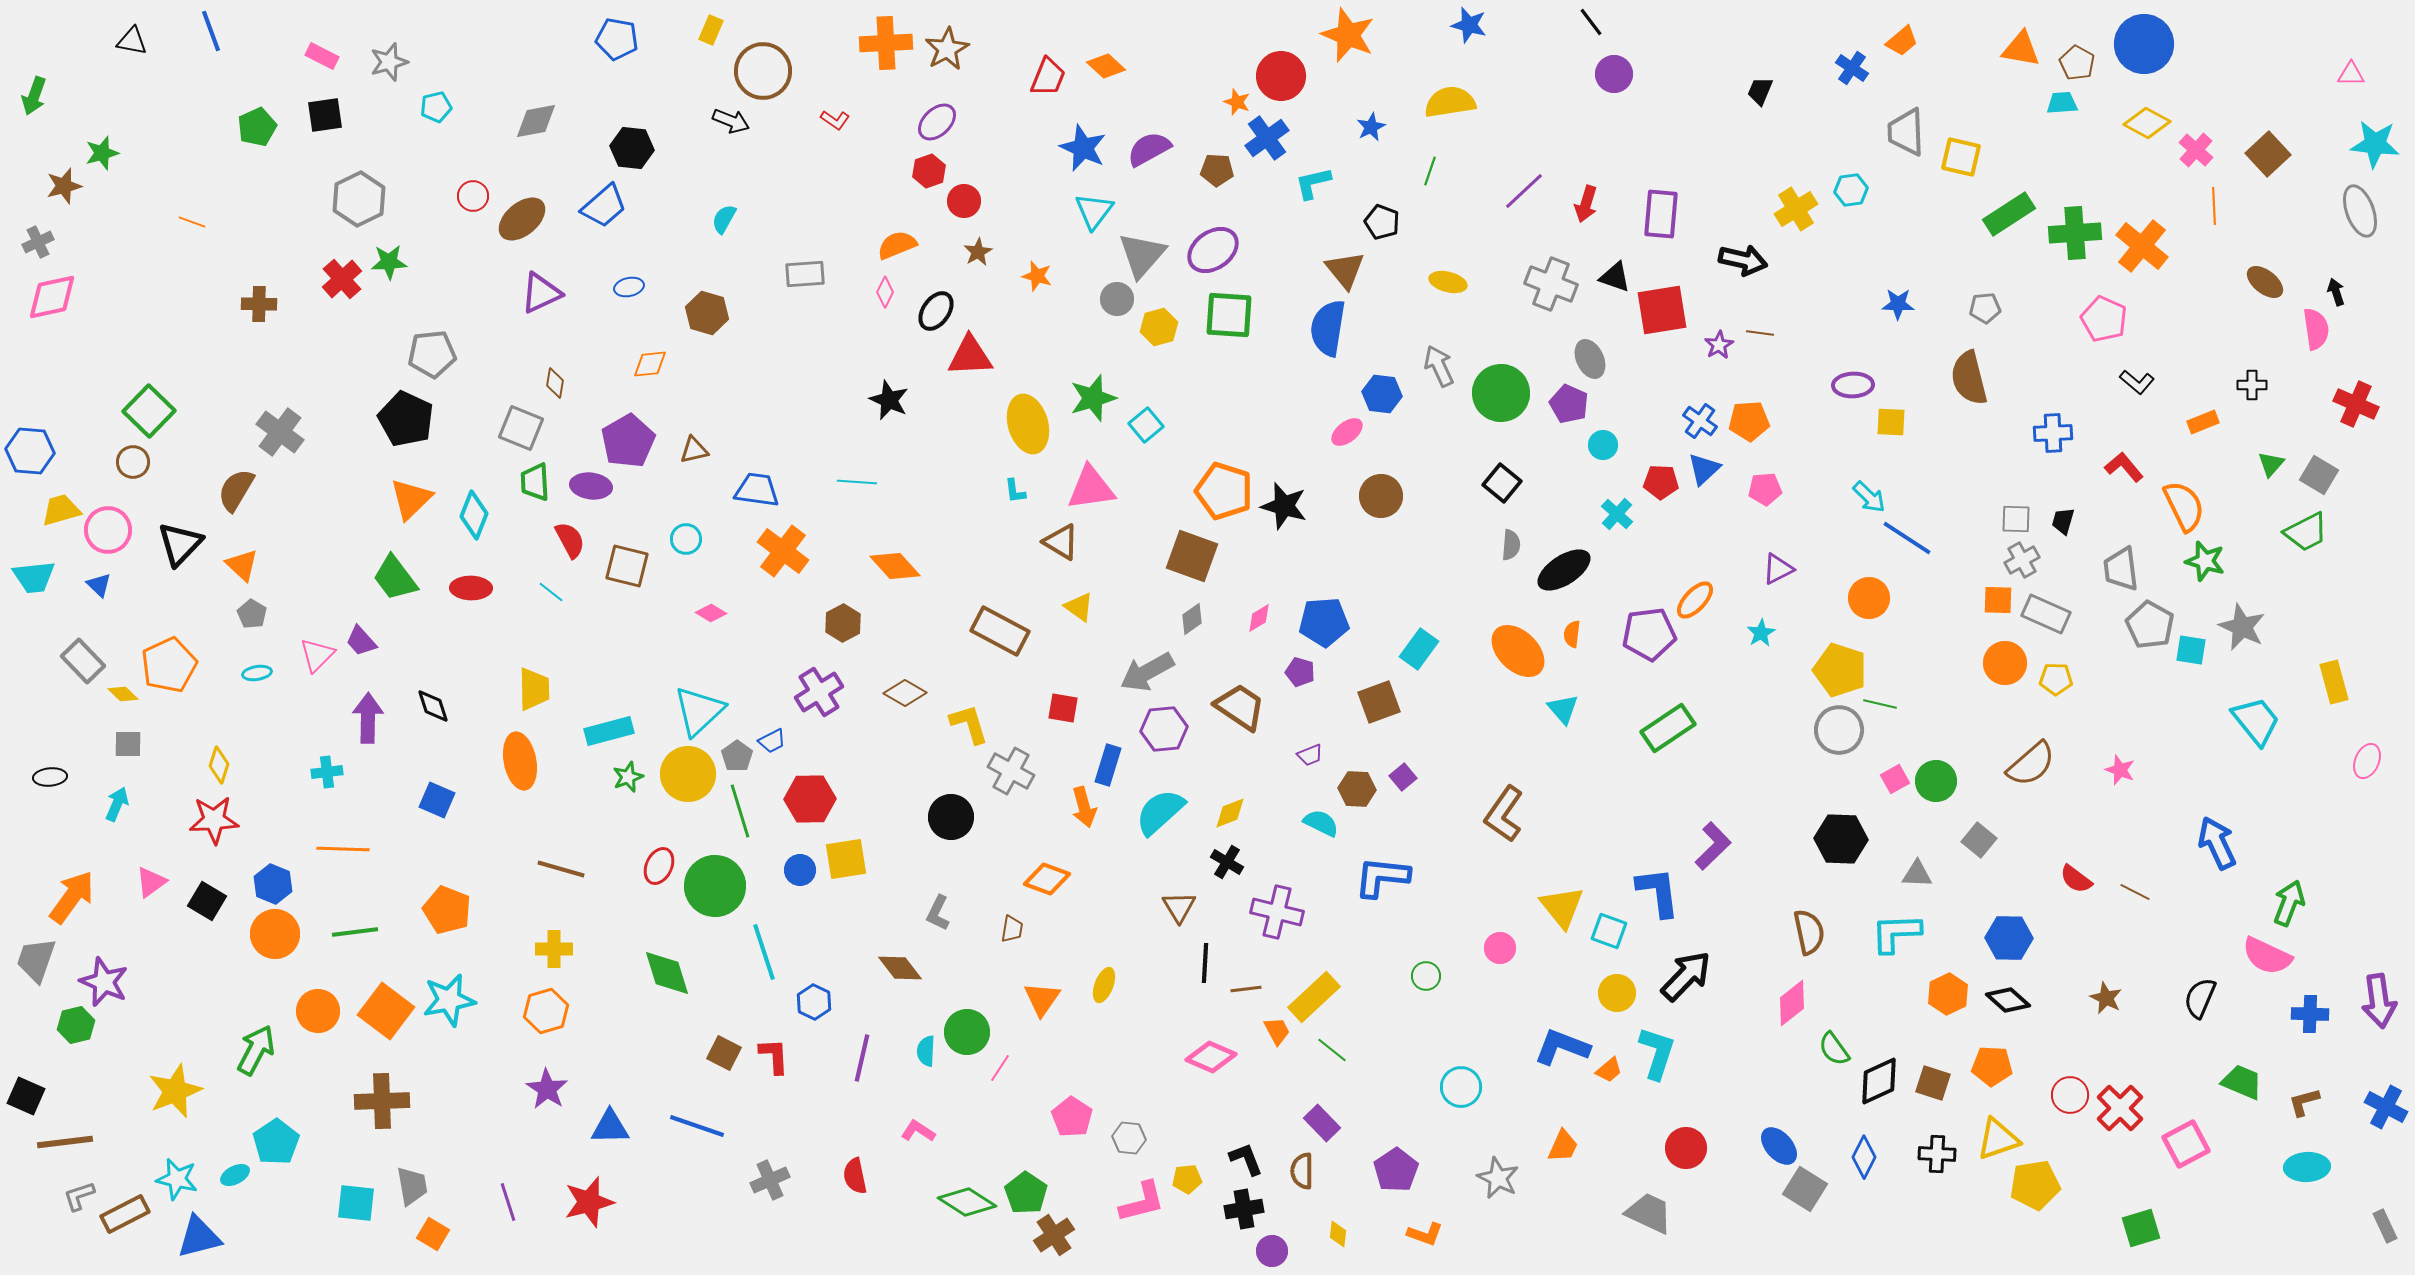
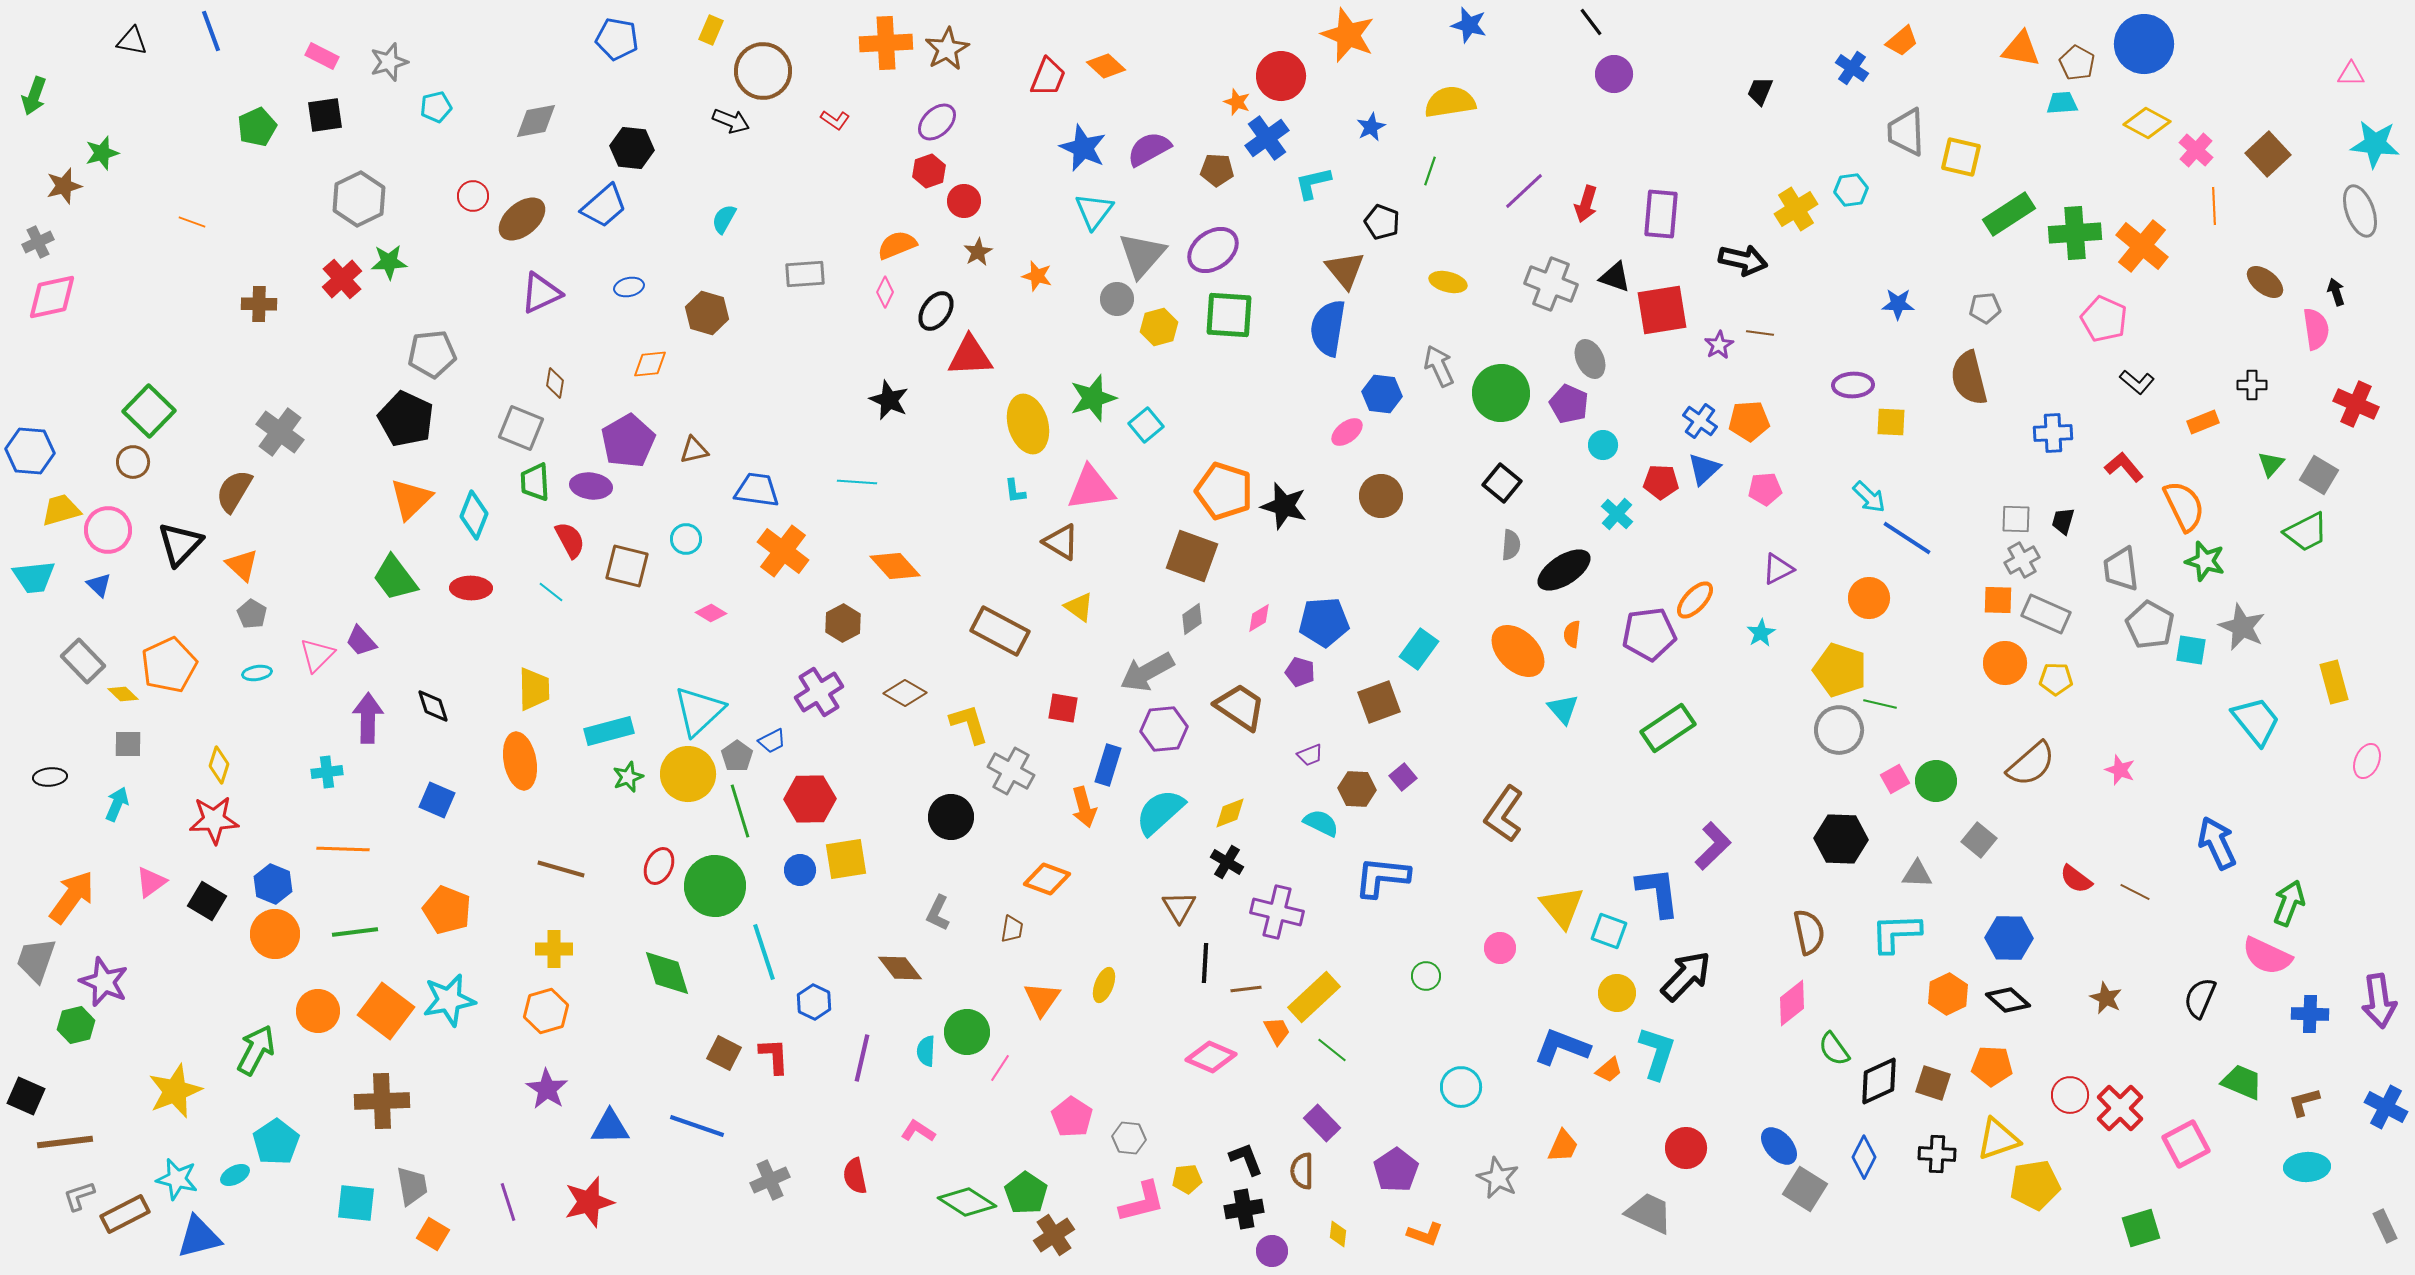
brown semicircle at (236, 490): moved 2 px left, 1 px down
